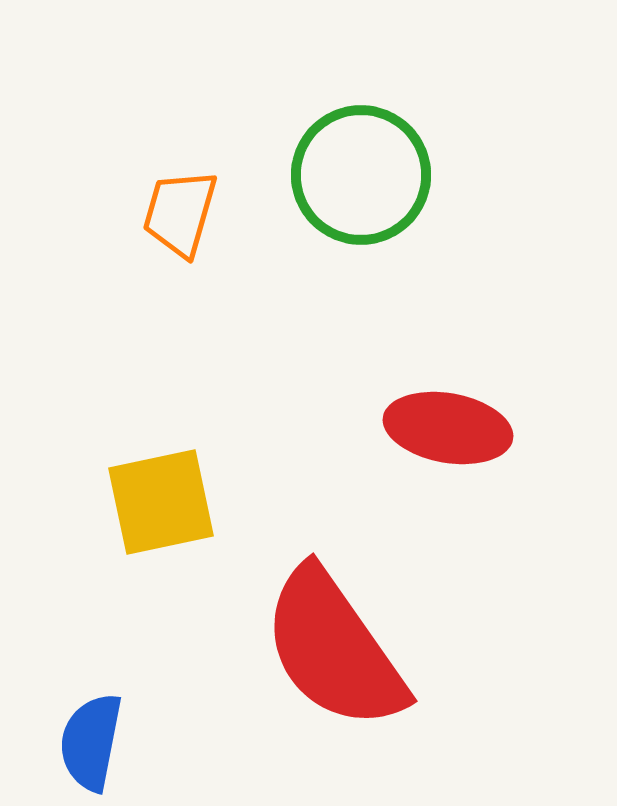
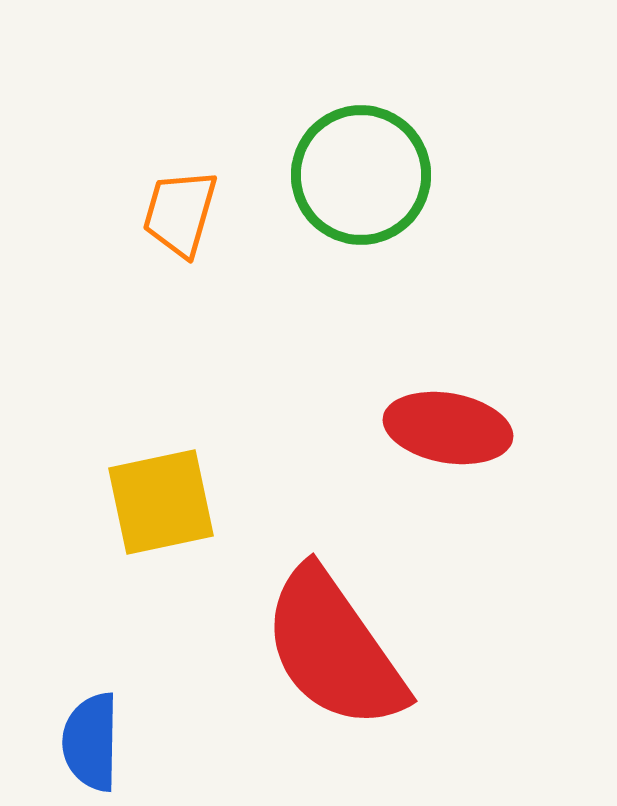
blue semicircle: rotated 10 degrees counterclockwise
